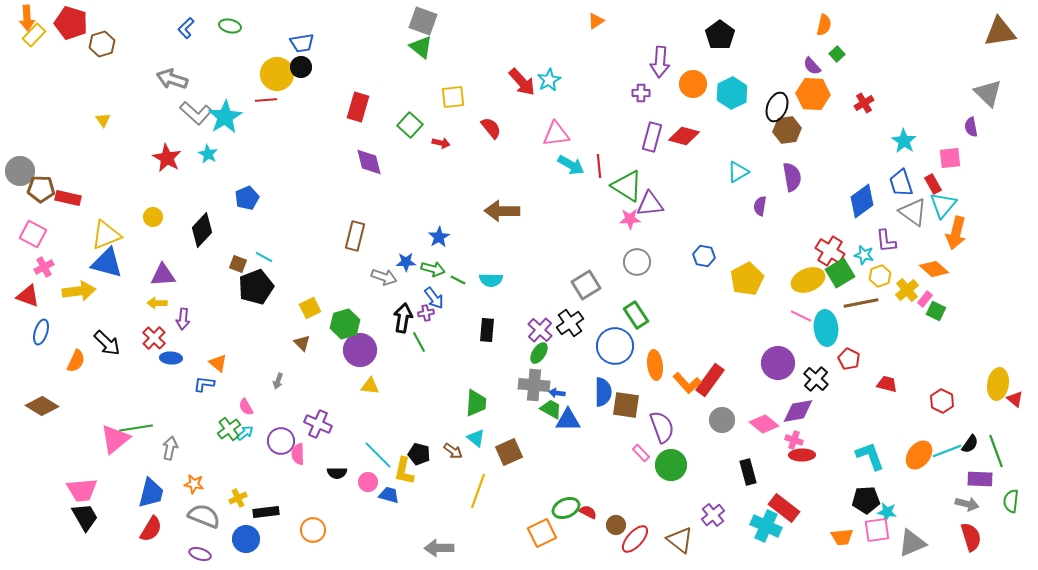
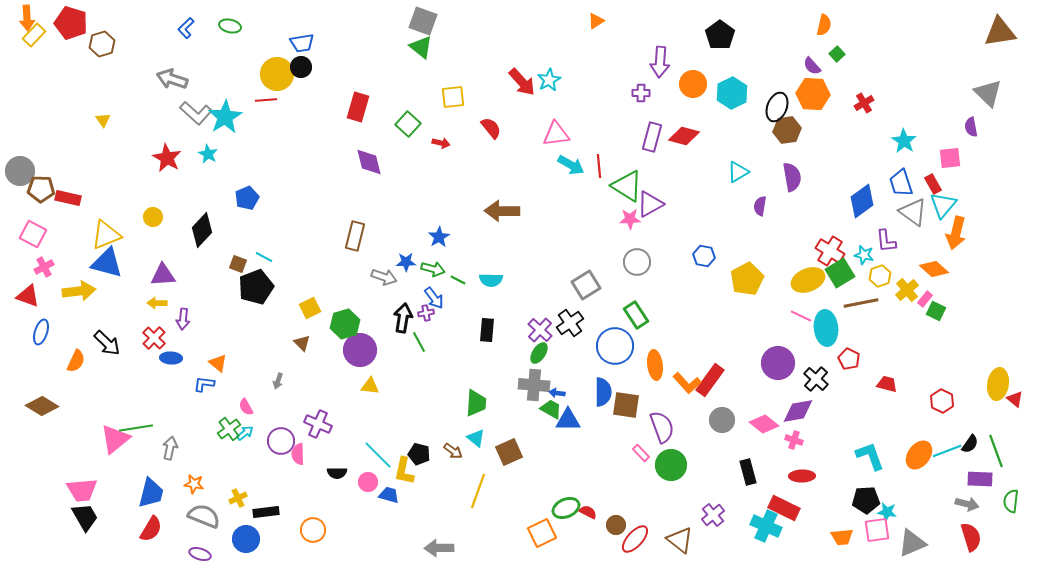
green square at (410, 125): moved 2 px left, 1 px up
purple triangle at (650, 204): rotated 24 degrees counterclockwise
red ellipse at (802, 455): moved 21 px down
red rectangle at (784, 508): rotated 12 degrees counterclockwise
